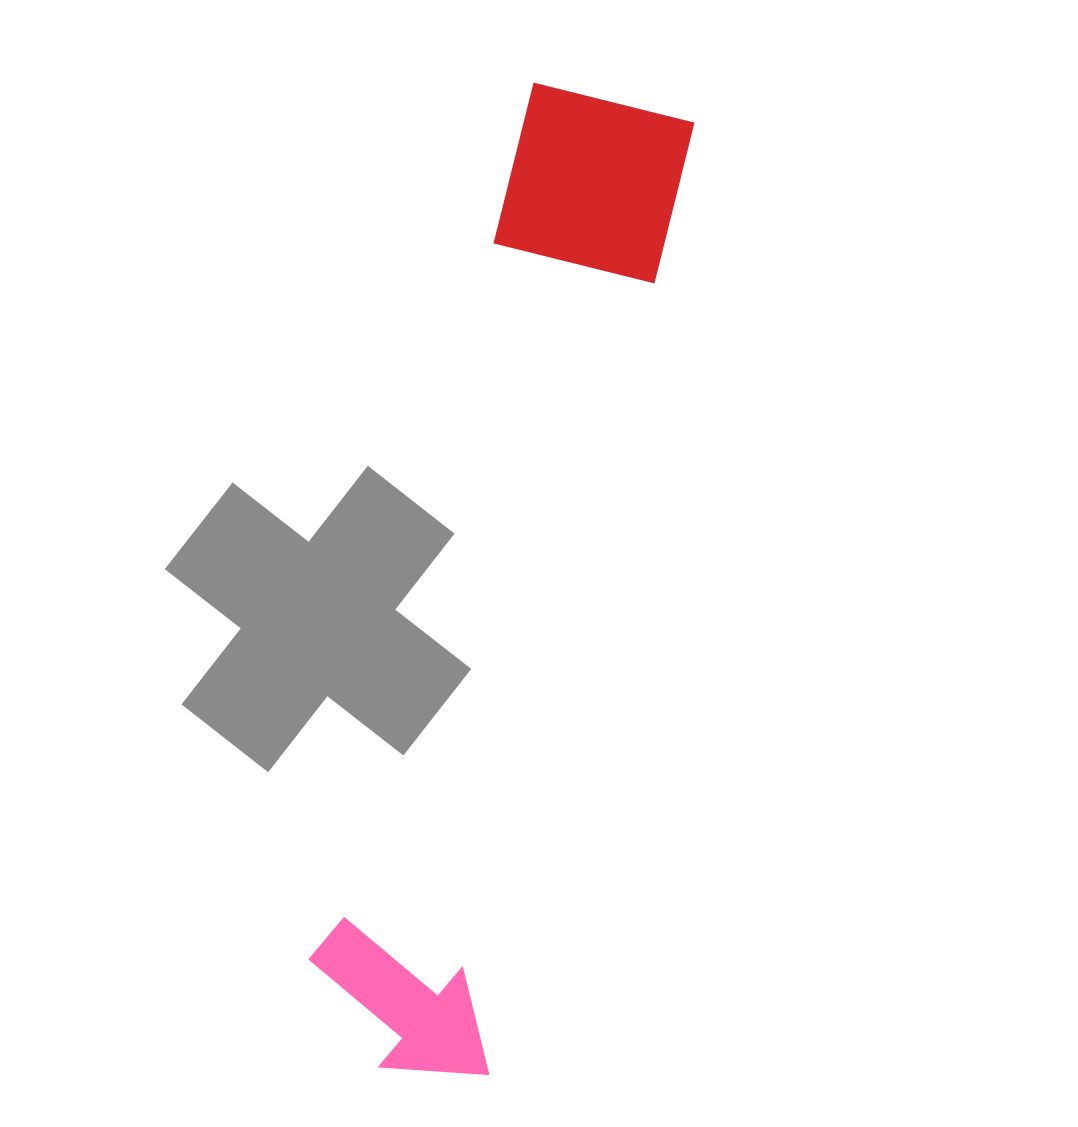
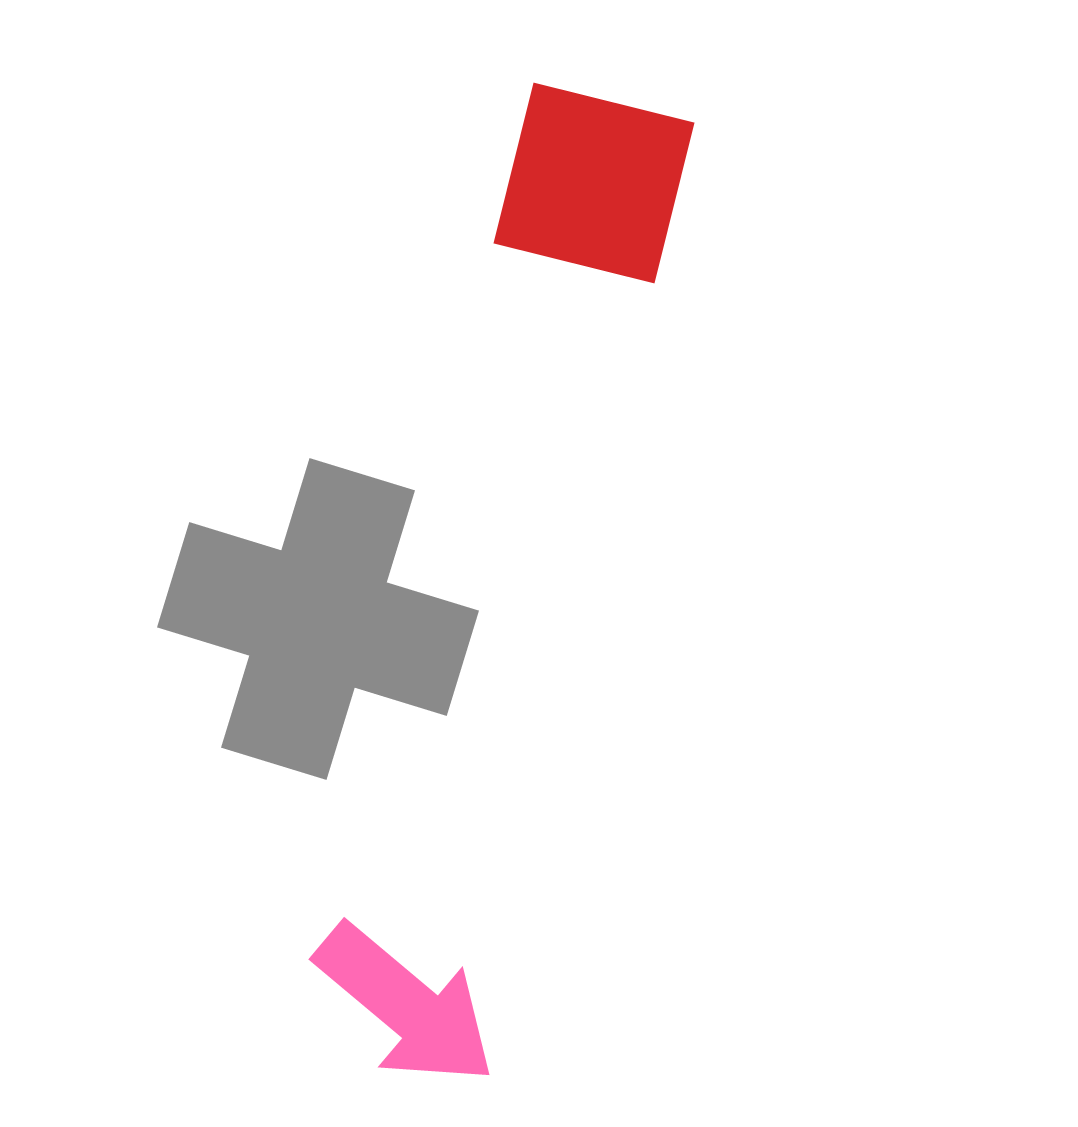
gray cross: rotated 21 degrees counterclockwise
